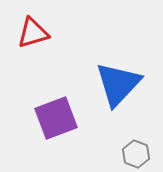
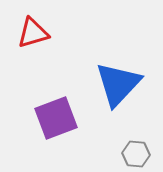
gray hexagon: rotated 16 degrees counterclockwise
